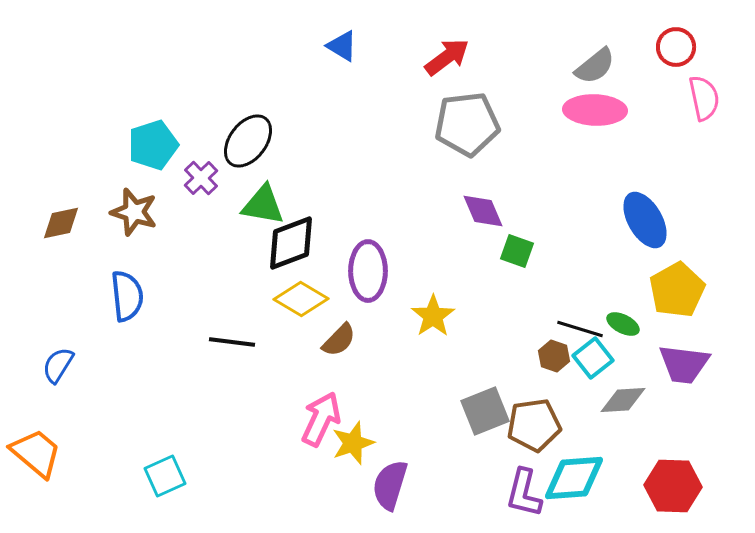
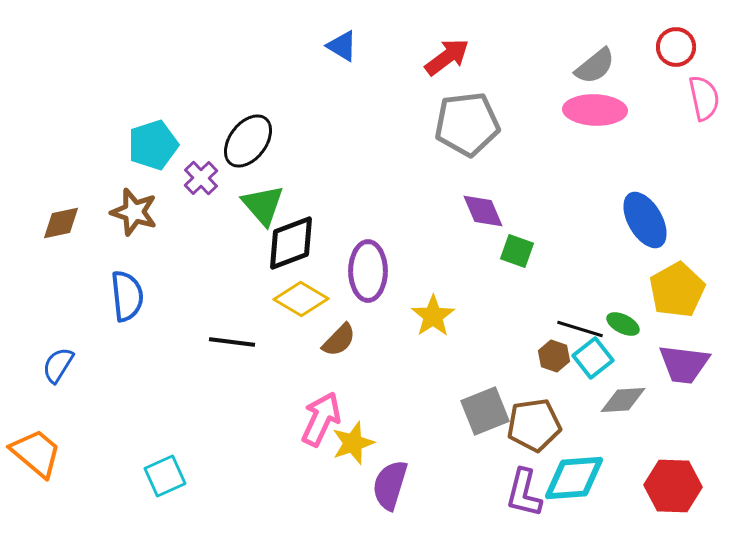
green triangle at (263, 205): rotated 39 degrees clockwise
